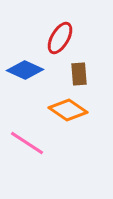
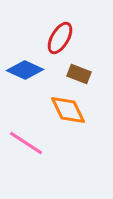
brown rectangle: rotated 65 degrees counterclockwise
orange diamond: rotated 30 degrees clockwise
pink line: moved 1 px left
